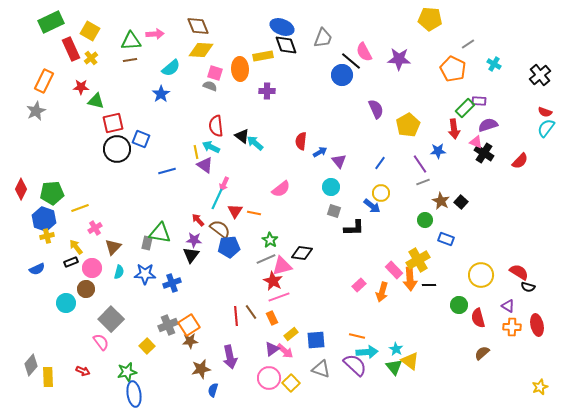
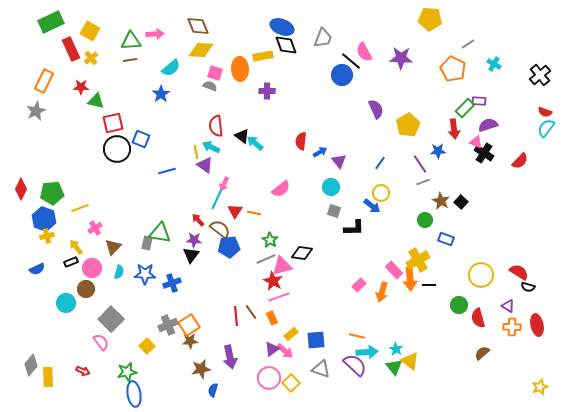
purple star at (399, 59): moved 2 px right, 1 px up
